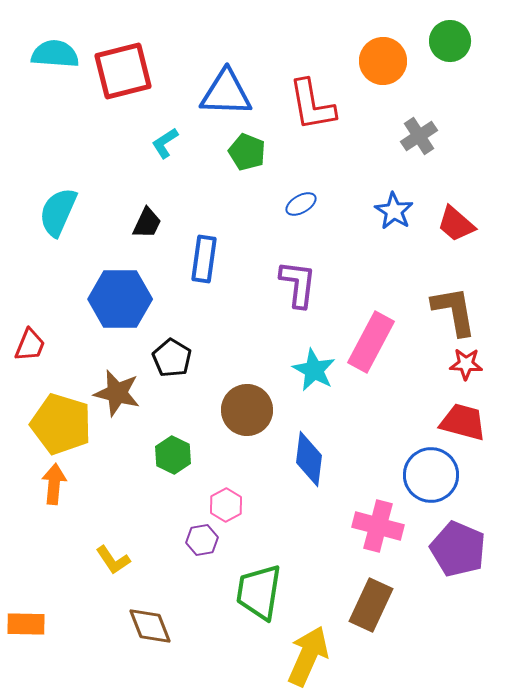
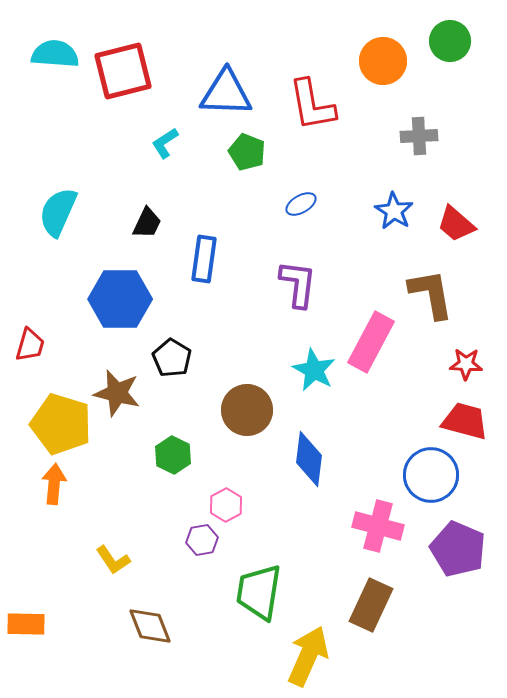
gray cross at (419, 136): rotated 30 degrees clockwise
brown L-shape at (454, 311): moved 23 px left, 17 px up
red trapezoid at (30, 345): rotated 6 degrees counterclockwise
red trapezoid at (463, 422): moved 2 px right, 1 px up
